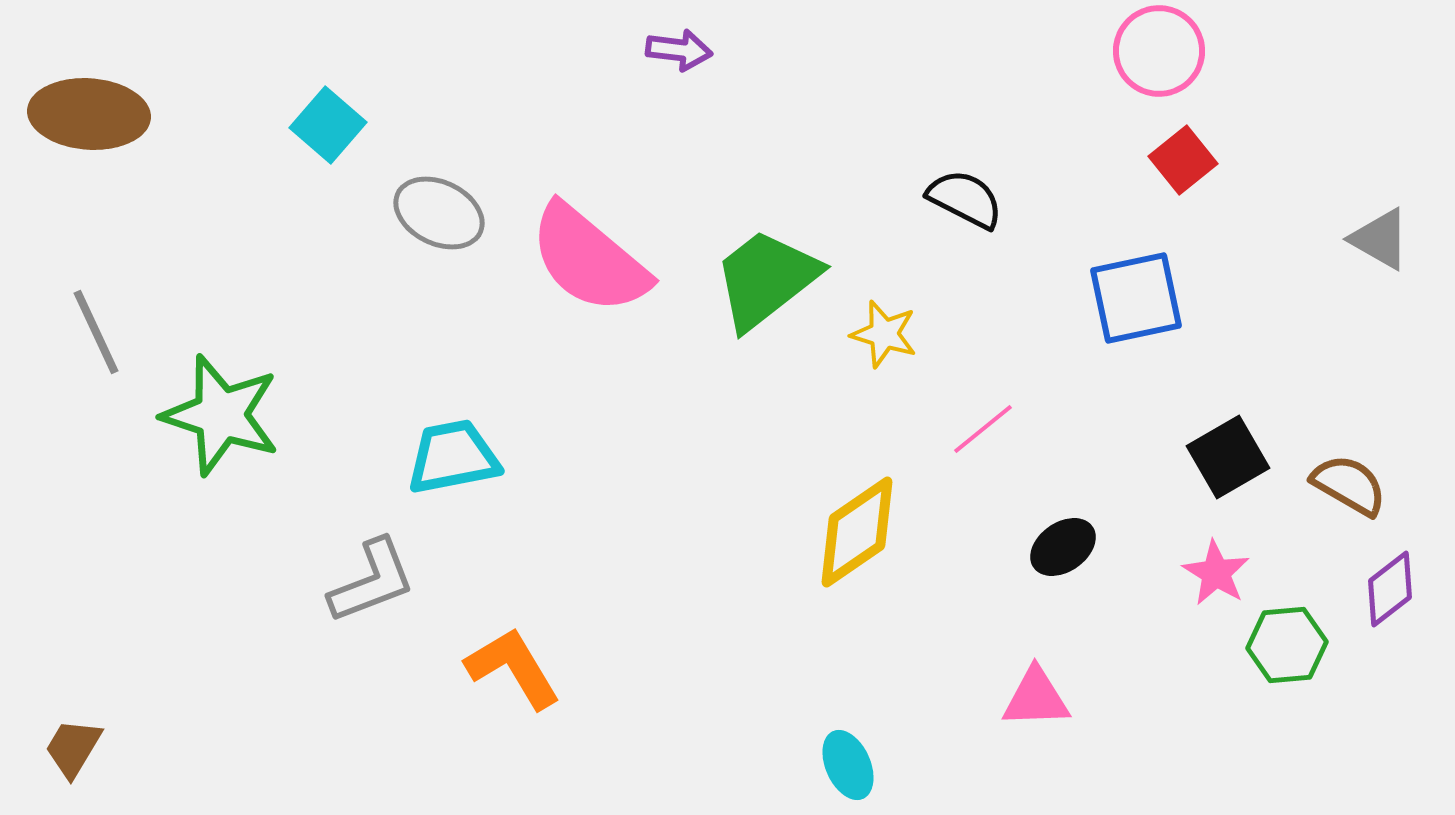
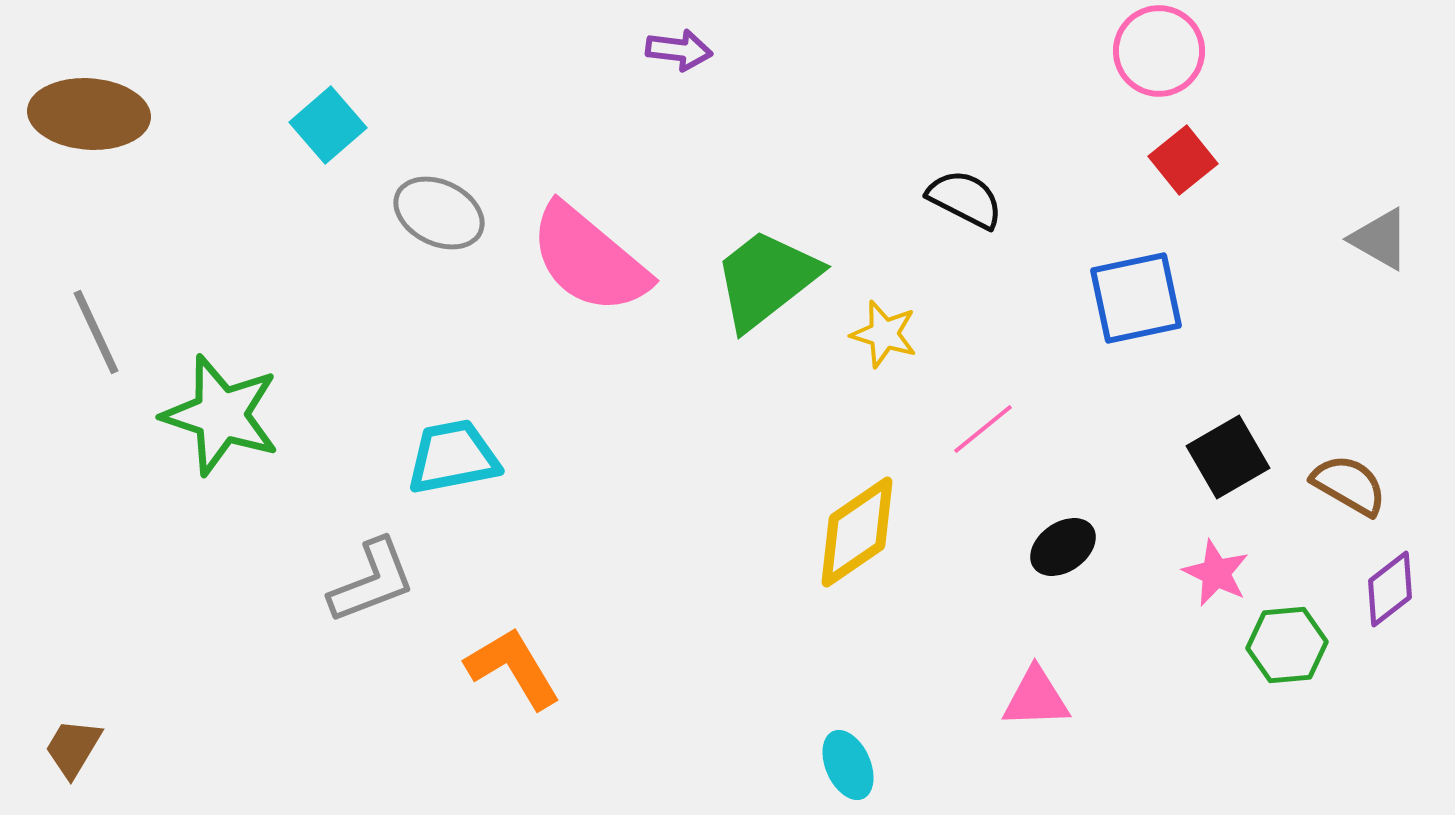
cyan square: rotated 8 degrees clockwise
pink star: rotated 6 degrees counterclockwise
